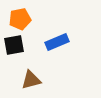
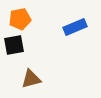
blue rectangle: moved 18 px right, 15 px up
brown triangle: moved 1 px up
